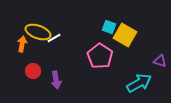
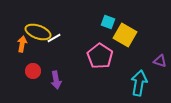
cyan square: moved 1 px left, 5 px up
cyan arrow: rotated 50 degrees counterclockwise
